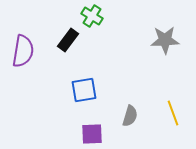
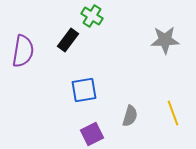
purple square: rotated 25 degrees counterclockwise
